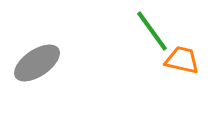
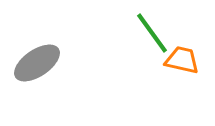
green line: moved 2 px down
